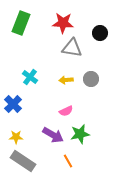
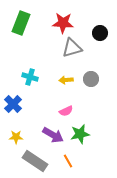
gray triangle: rotated 25 degrees counterclockwise
cyan cross: rotated 21 degrees counterclockwise
gray rectangle: moved 12 px right
